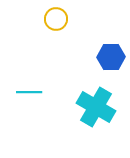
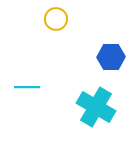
cyan line: moved 2 px left, 5 px up
